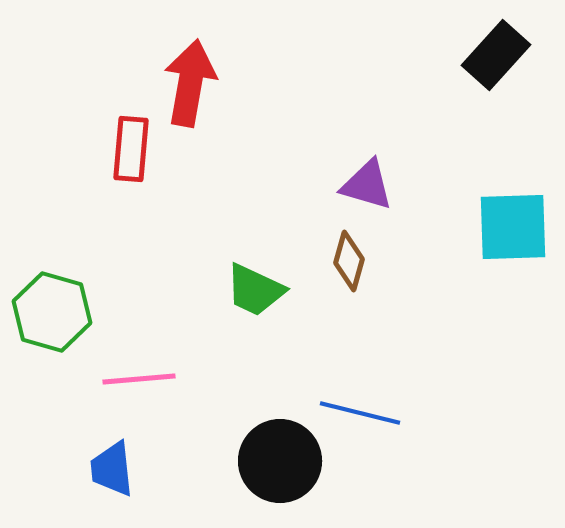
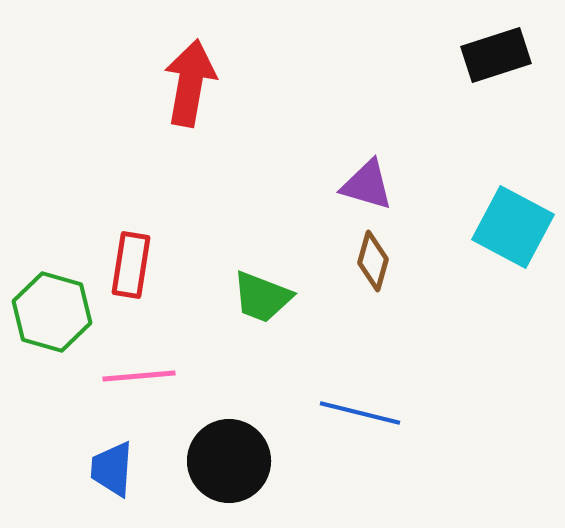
black rectangle: rotated 30 degrees clockwise
red rectangle: moved 116 px down; rotated 4 degrees clockwise
cyan square: rotated 30 degrees clockwise
brown diamond: moved 24 px right
green trapezoid: moved 7 px right, 7 px down; rotated 4 degrees counterclockwise
pink line: moved 3 px up
black circle: moved 51 px left
blue trapezoid: rotated 10 degrees clockwise
